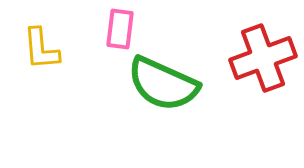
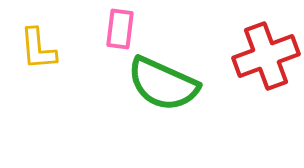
yellow L-shape: moved 3 px left
red cross: moved 3 px right, 2 px up
